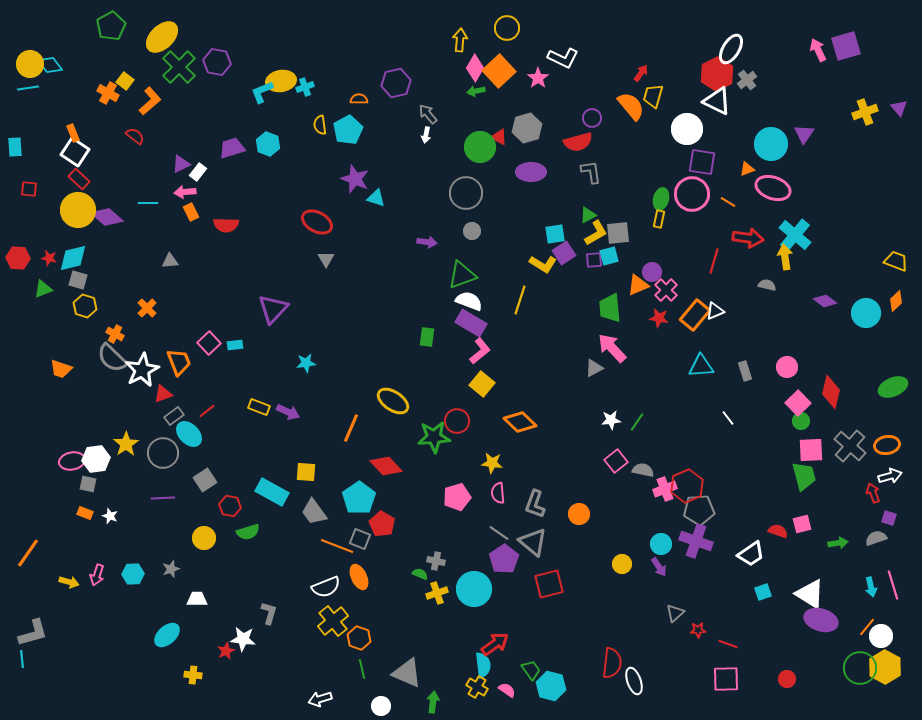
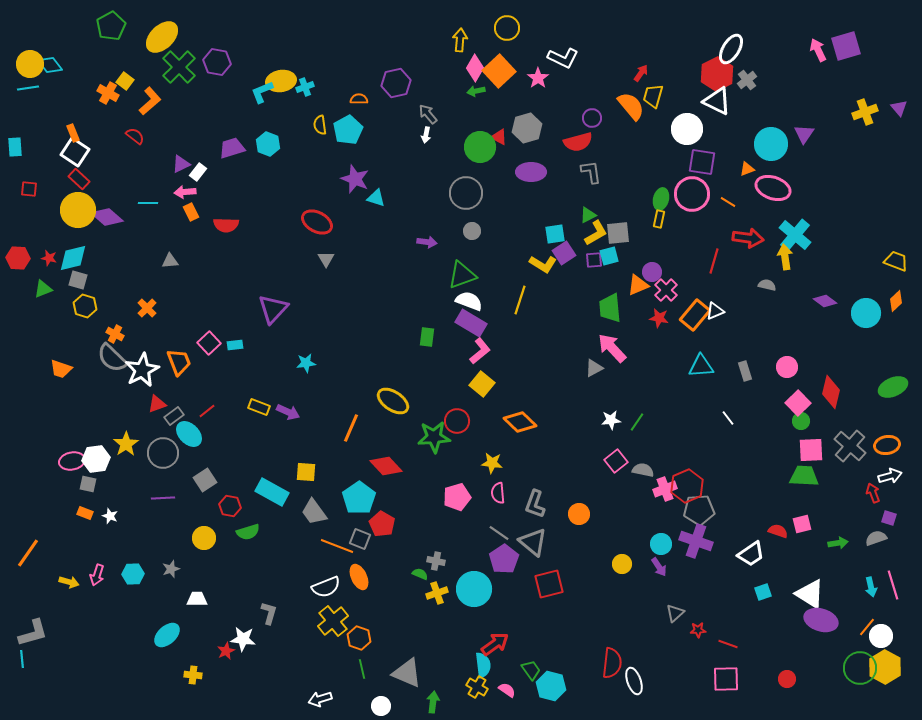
red triangle at (163, 394): moved 6 px left, 10 px down
green trapezoid at (804, 476): rotated 72 degrees counterclockwise
